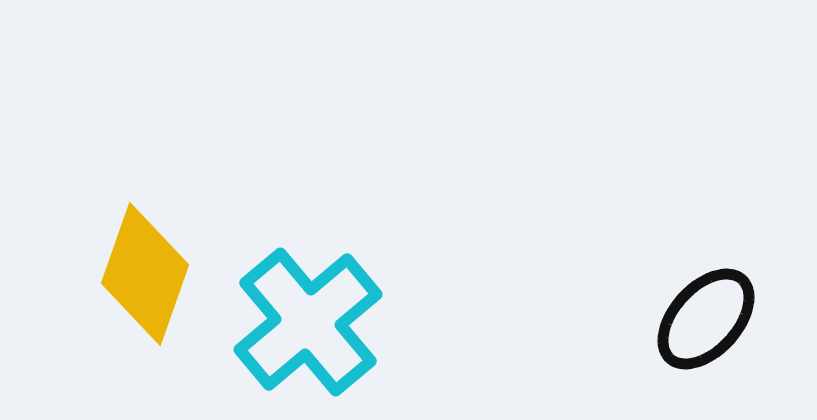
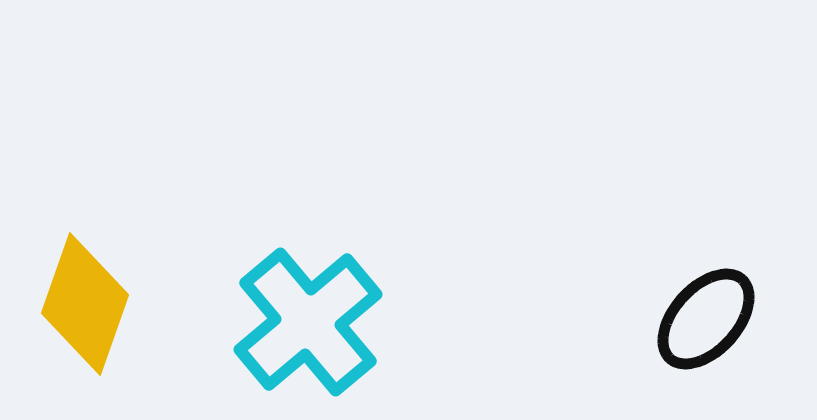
yellow diamond: moved 60 px left, 30 px down
